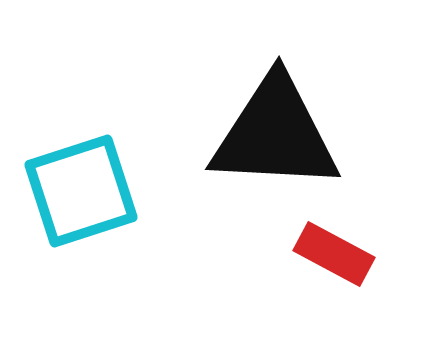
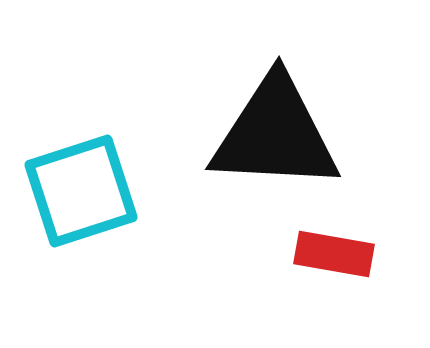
red rectangle: rotated 18 degrees counterclockwise
